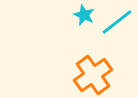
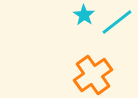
cyan star: rotated 10 degrees clockwise
